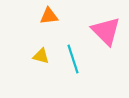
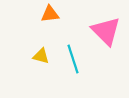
orange triangle: moved 1 px right, 2 px up
